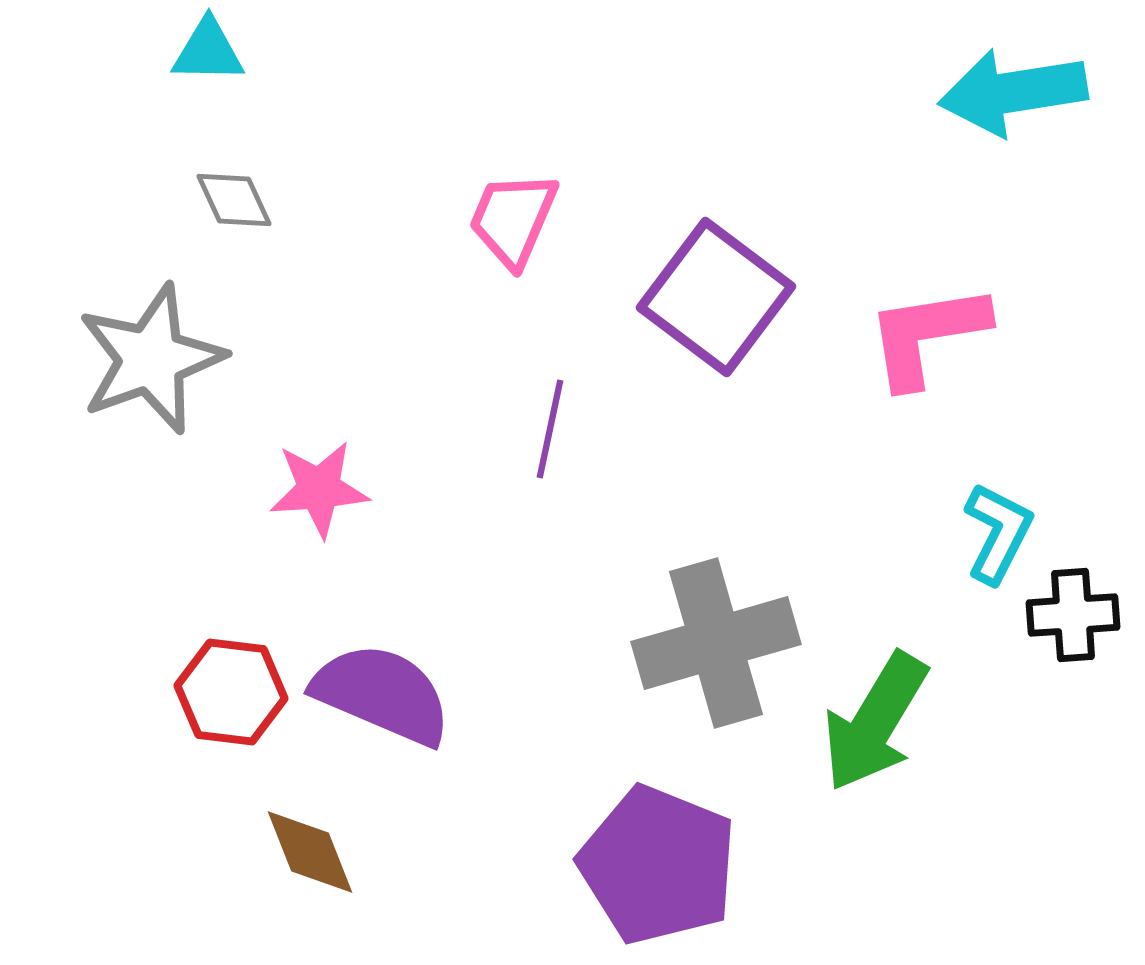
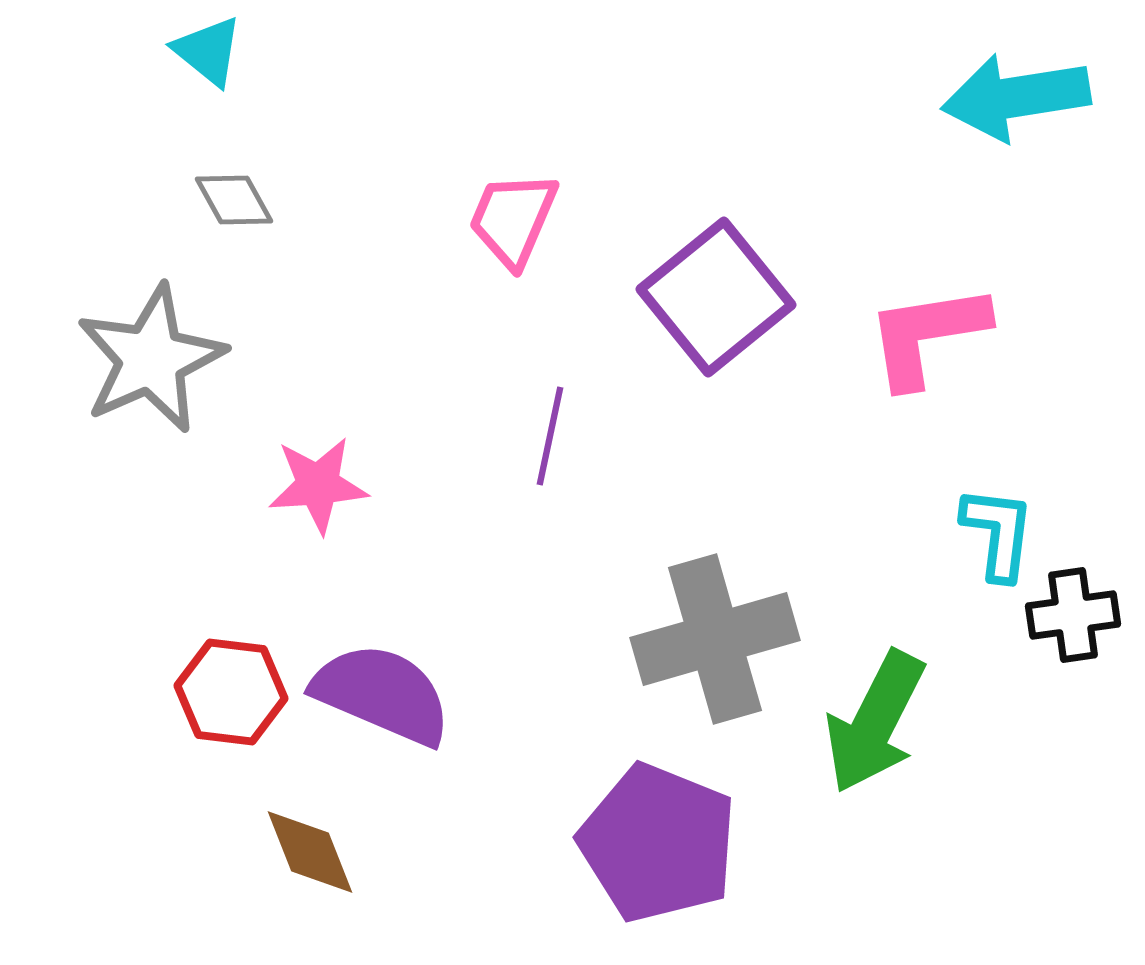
cyan triangle: rotated 38 degrees clockwise
cyan arrow: moved 3 px right, 5 px down
gray diamond: rotated 4 degrees counterclockwise
purple square: rotated 14 degrees clockwise
gray star: rotated 4 degrees counterclockwise
purple line: moved 7 px down
pink star: moved 1 px left, 4 px up
cyan L-shape: rotated 20 degrees counterclockwise
black cross: rotated 4 degrees counterclockwise
gray cross: moved 1 px left, 4 px up
green arrow: rotated 4 degrees counterclockwise
purple pentagon: moved 22 px up
